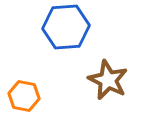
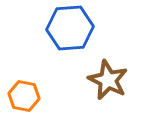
blue hexagon: moved 4 px right, 1 px down
